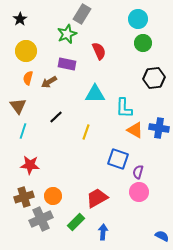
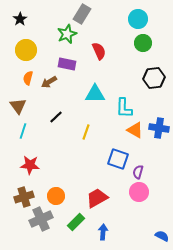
yellow circle: moved 1 px up
orange circle: moved 3 px right
